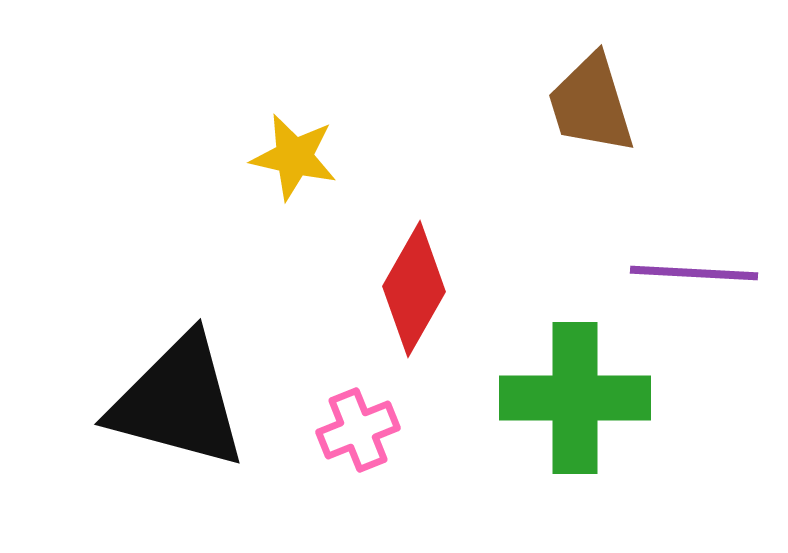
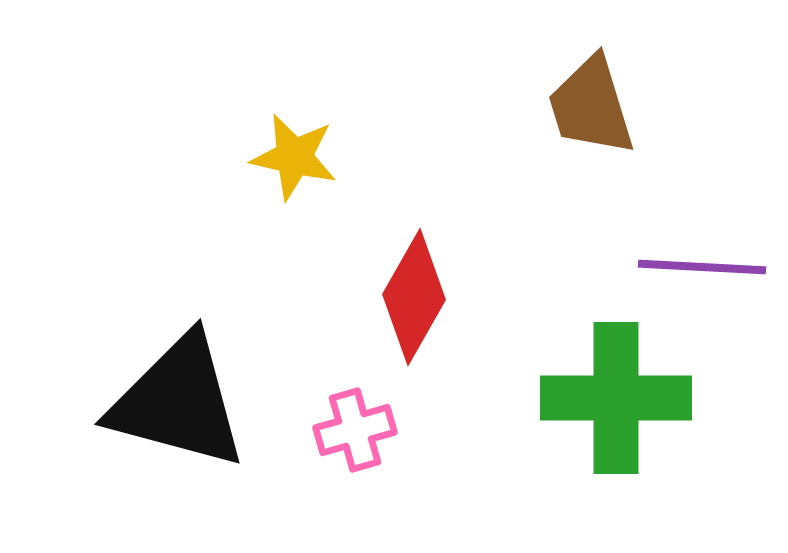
brown trapezoid: moved 2 px down
purple line: moved 8 px right, 6 px up
red diamond: moved 8 px down
green cross: moved 41 px right
pink cross: moved 3 px left; rotated 6 degrees clockwise
